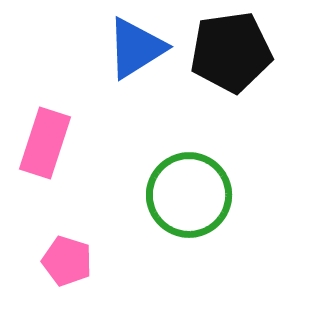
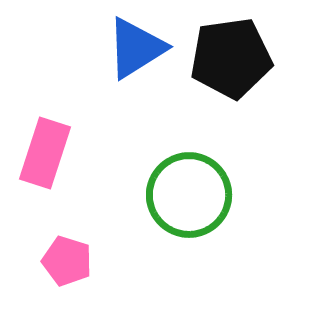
black pentagon: moved 6 px down
pink rectangle: moved 10 px down
